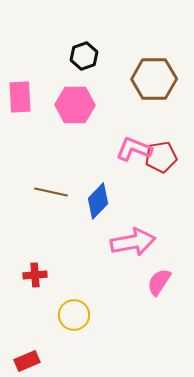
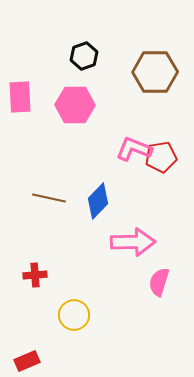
brown hexagon: moved 1 px right, 7 px up
brown line: moved 2 px left, 6 px down
pink arrow: rotated 9 degrees clockwise
pink semicircle: rotated 16 degrees counterclockwise
